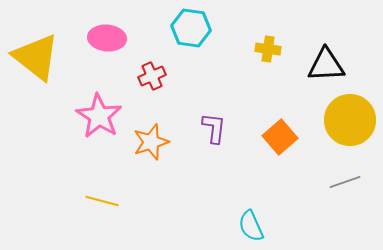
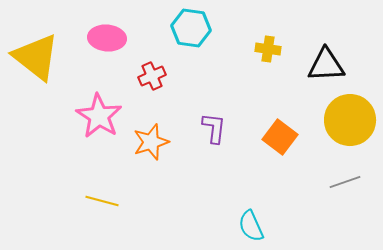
orange square: rotated 12 degrees counterclockwise
